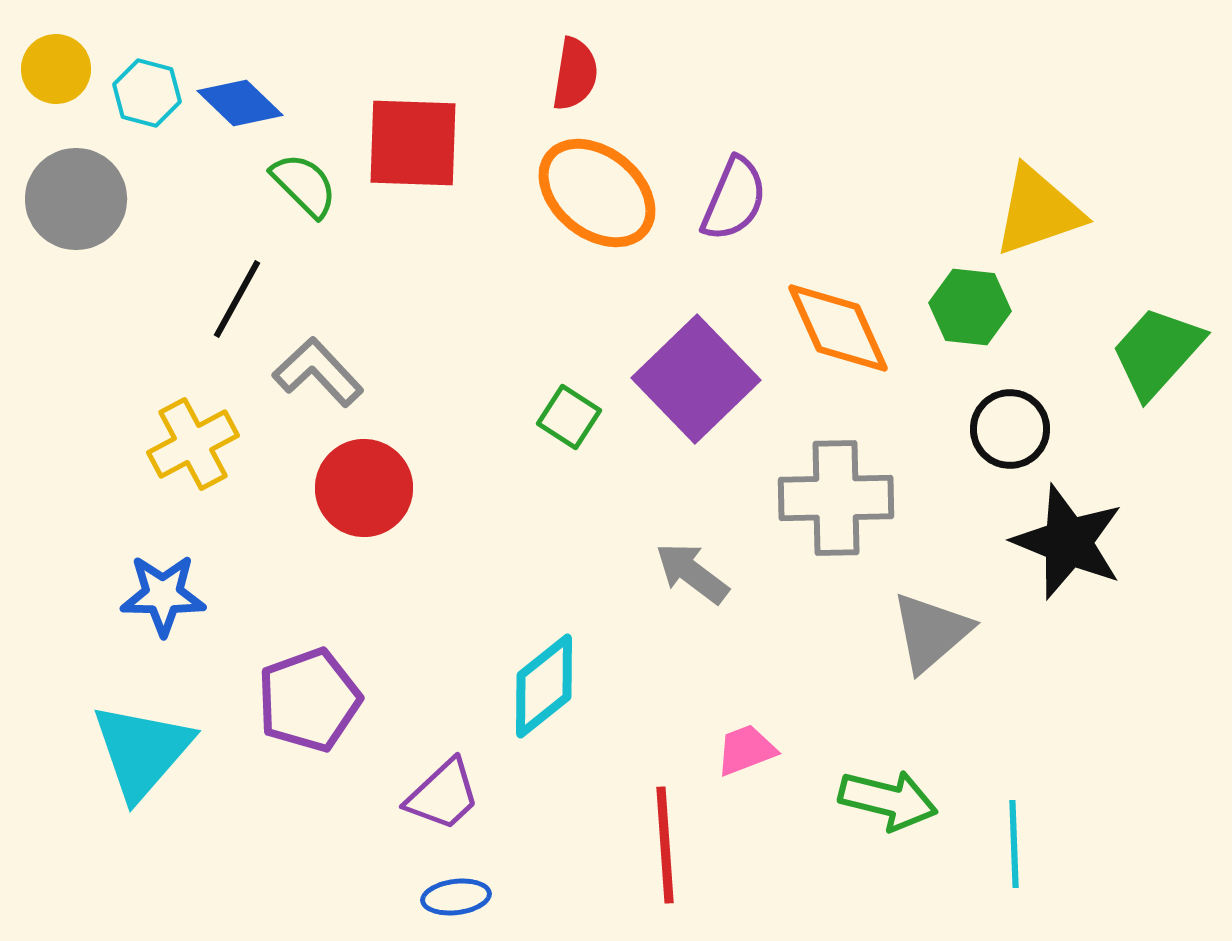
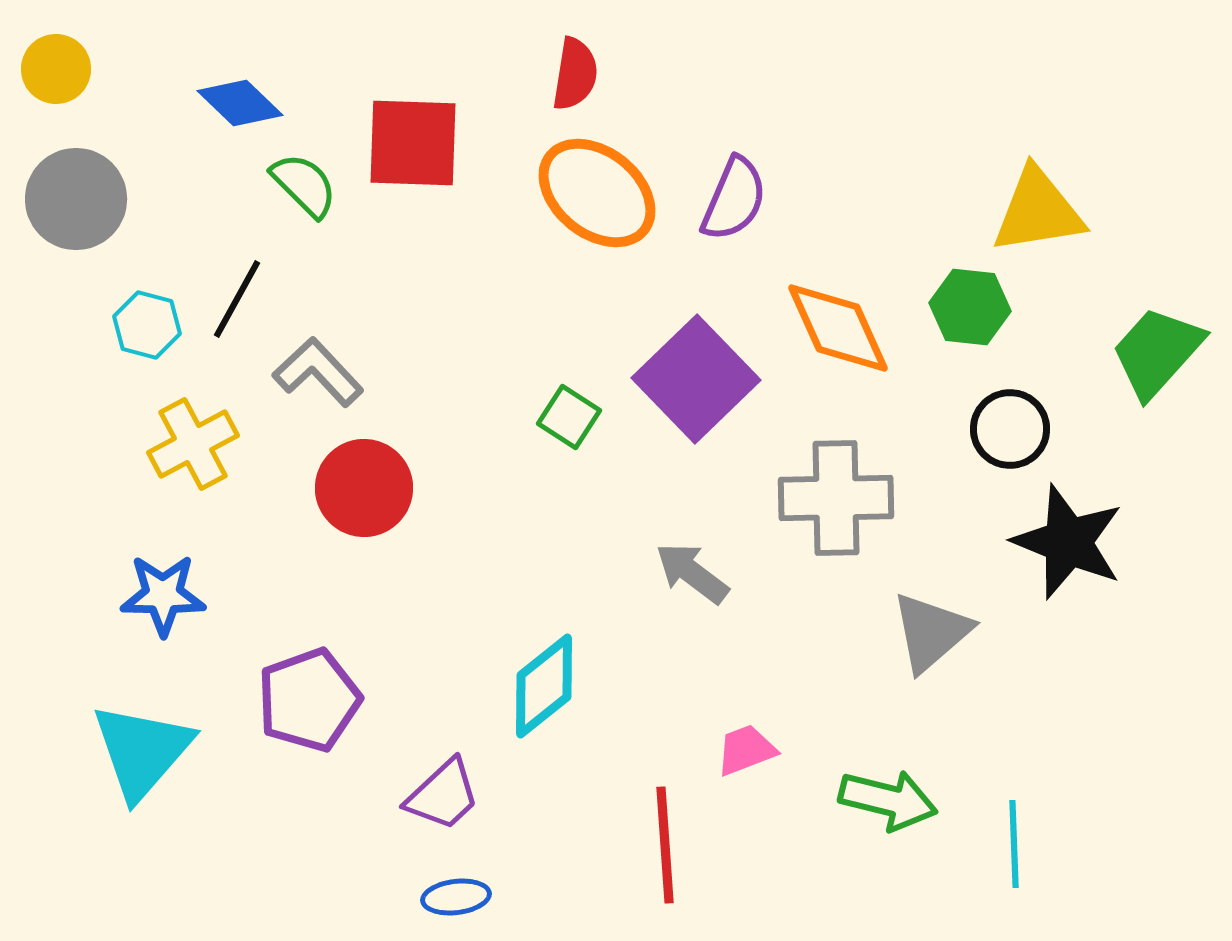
cyan hexagon: moved 232 px down
yellow triangle: rotated 10 degrees clockwise
